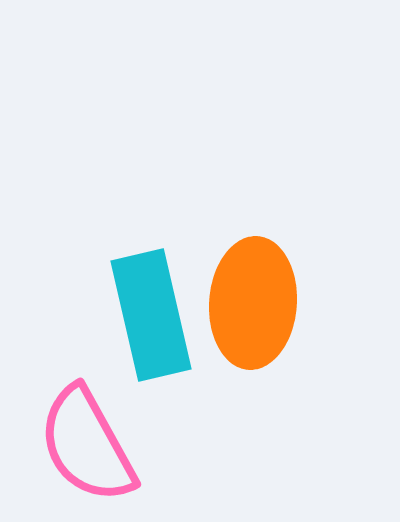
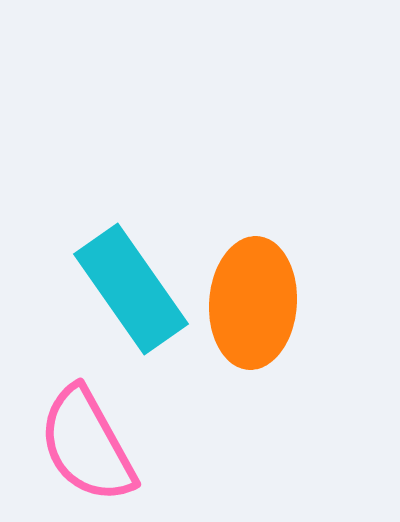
cyan rectangle: moved 20 px left, 26 px up; rotated 22 degrees counterclockwise
